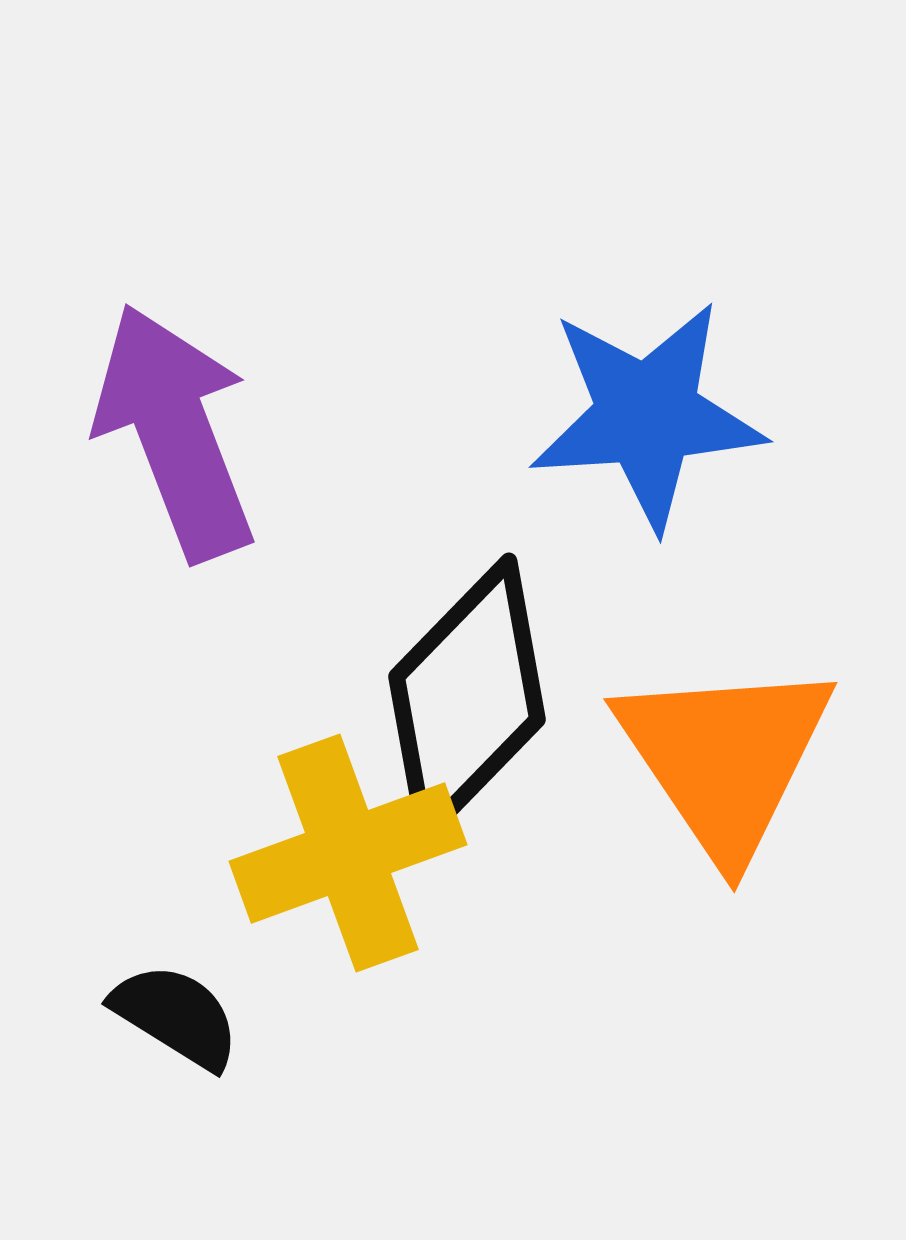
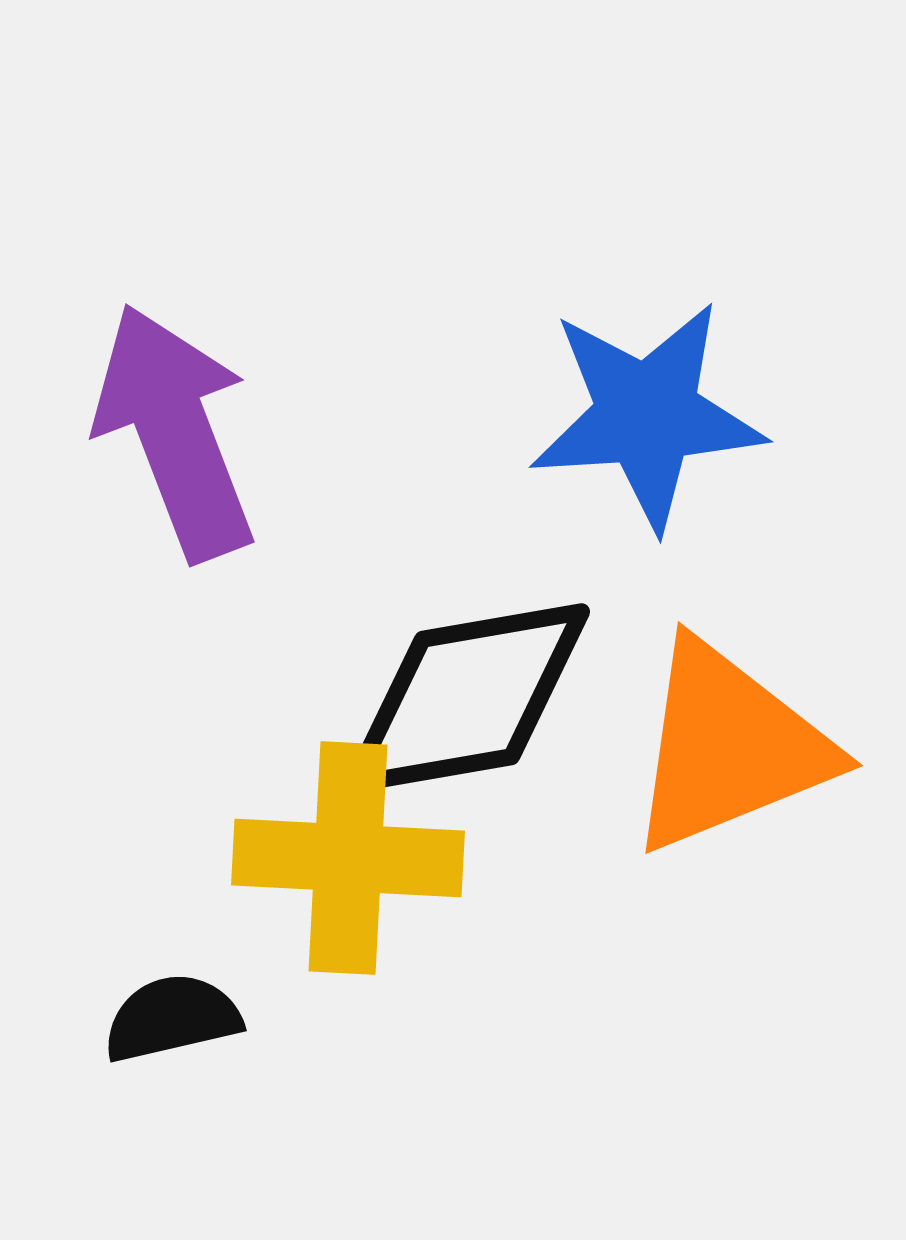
black diamond: rotated 36 degrees clockwise
orange triangle: moved 4 px right, 11 px up; rotated 42 degrees clockwise
yellow cross: moved 5 px down; rotated 23 degrees clockwise
black semicircle: moved 4 px left, 2 px down; rotated 45 degrees counterclockwise
